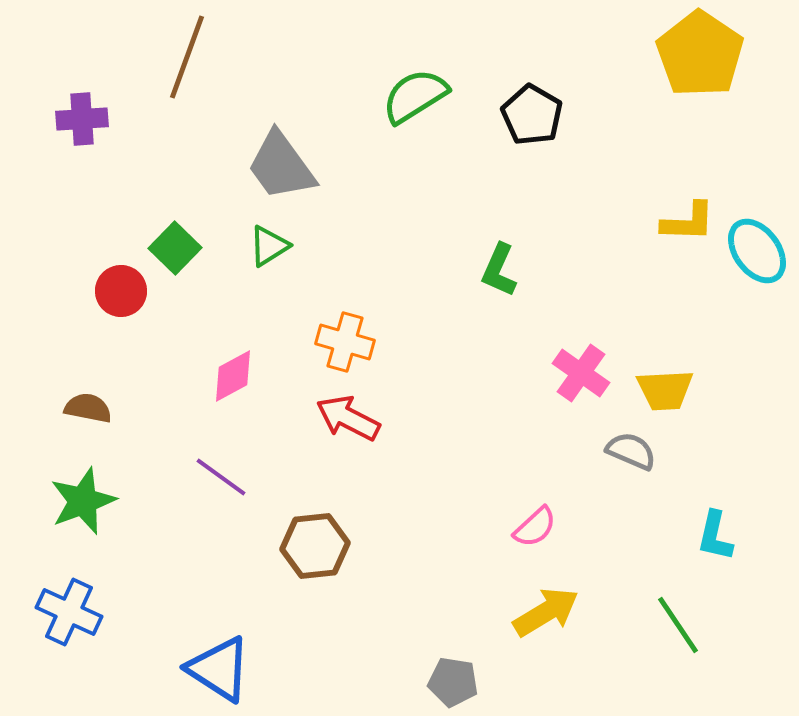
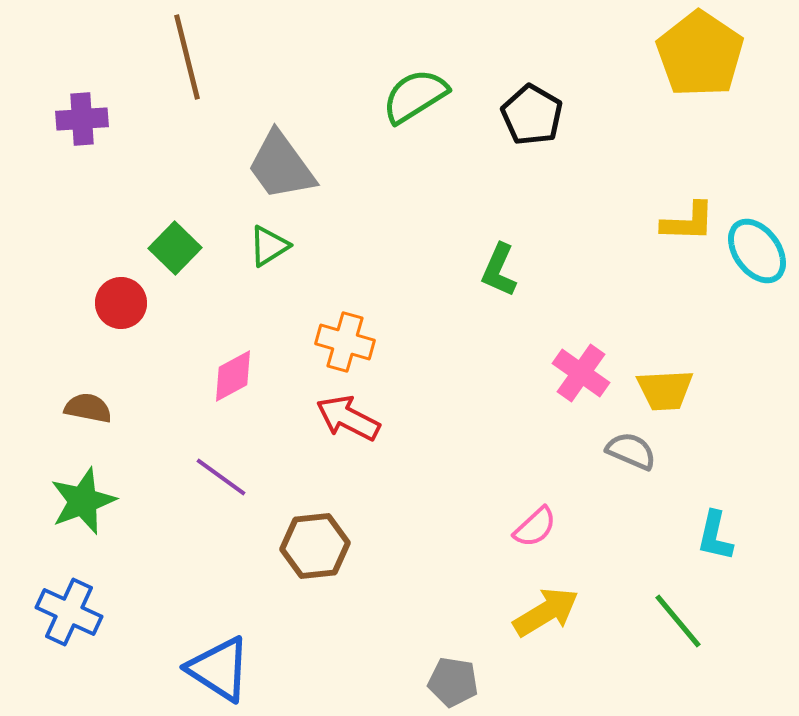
brown line: rotated 34 degrees counterclockwise
red circle: moved 12 px down
green line: moved 4 px up; rotated 6 degrees counterclockwise
